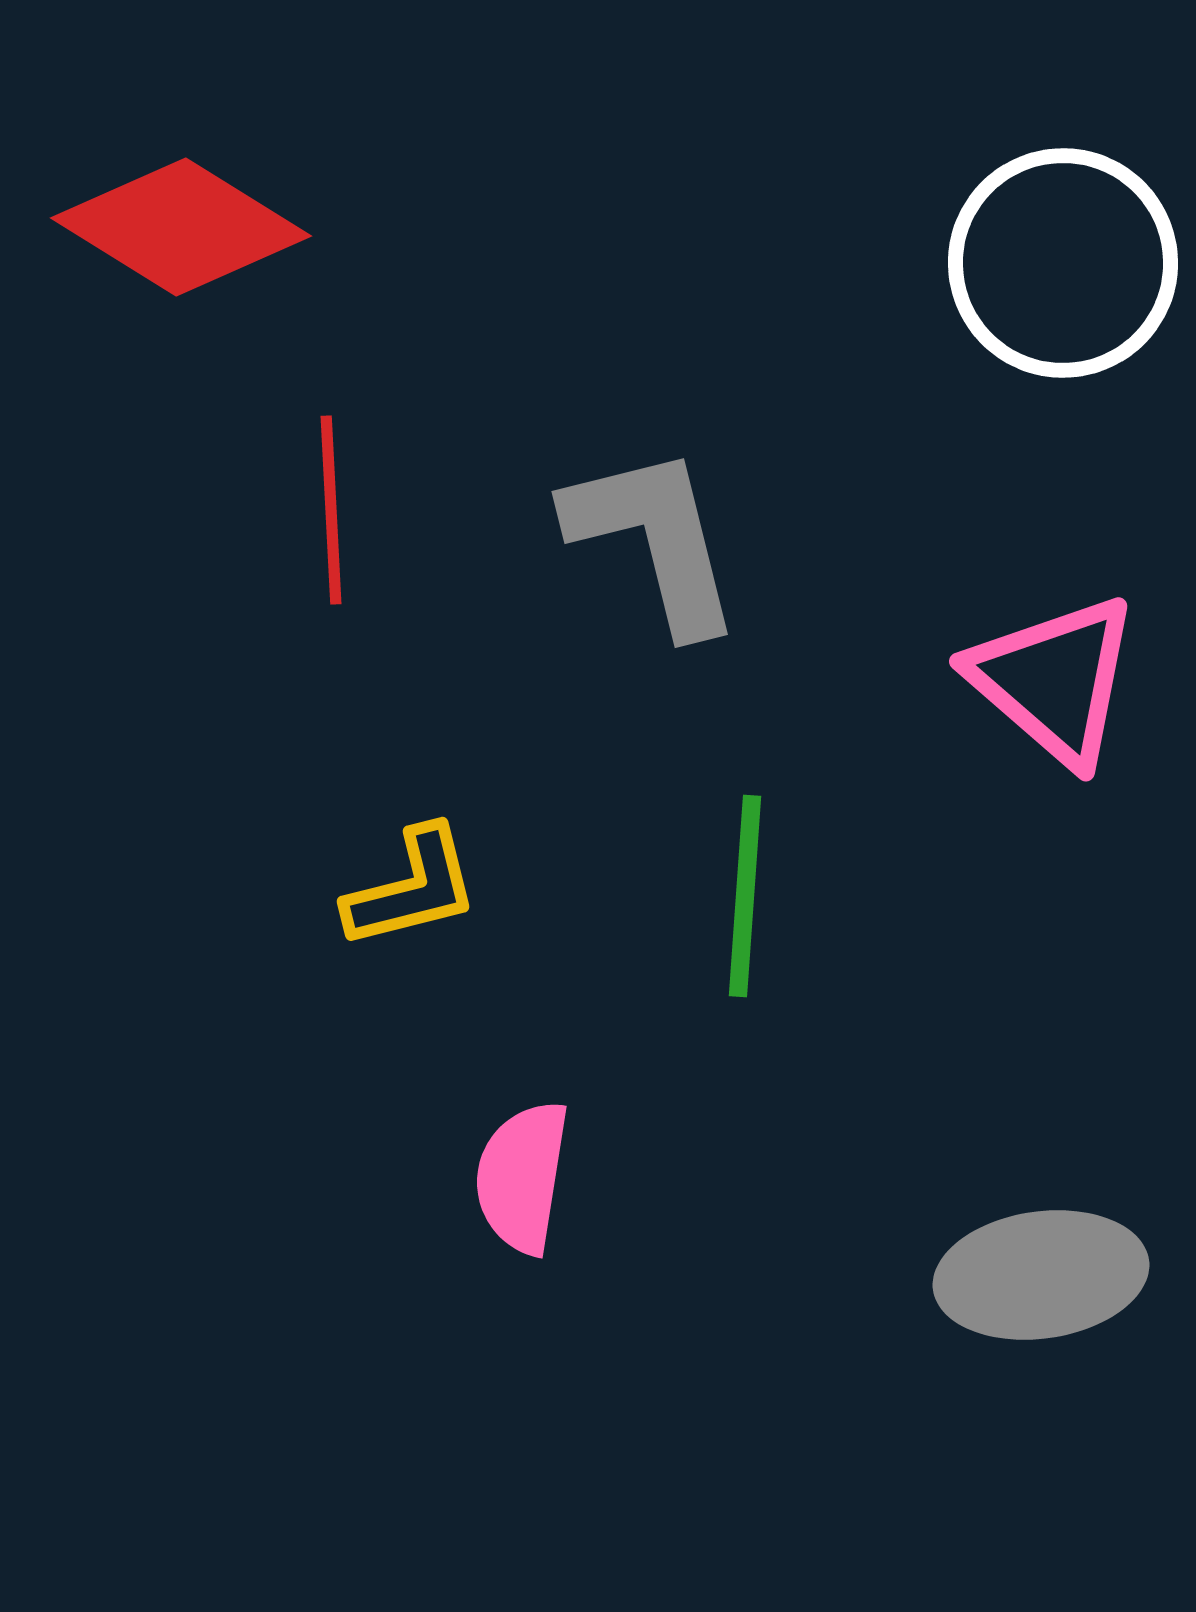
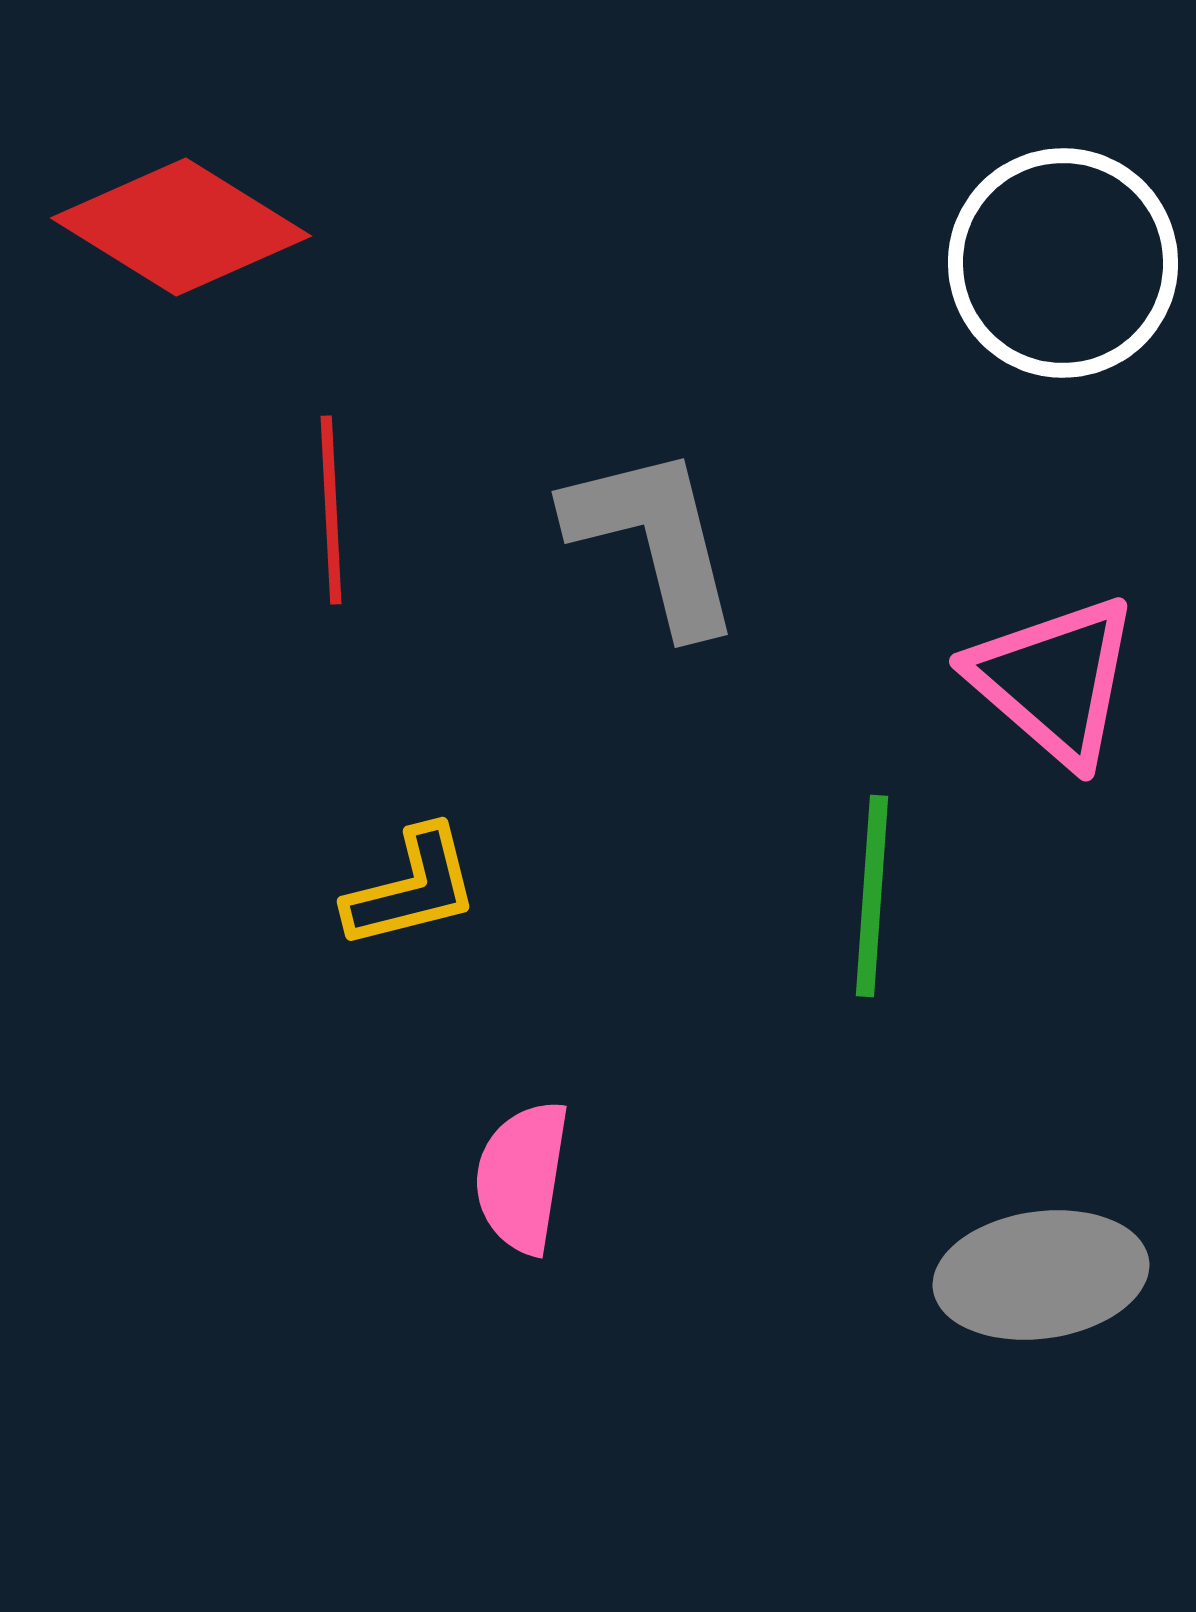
green line: moved 127 px right
